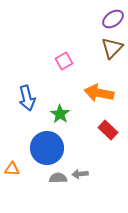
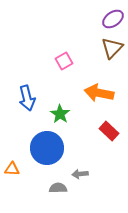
red rectangle: moved 1 px right, 1 px down
gray semicircle: moved 10 px down
